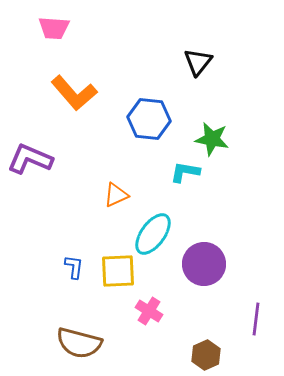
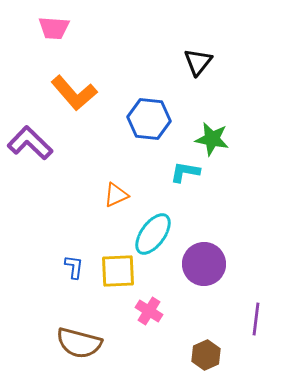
purple L-shape: moved 16 px up; rotated 21 degrees clockwise
